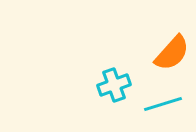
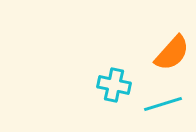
cyan cross: rotated 32 degrees clockwise
